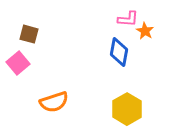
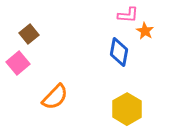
pink L-shape: moved 4 px up
brown square: rotated 36 degrees clockwise
orange semicircle: moved 1 px right, 5 px up; rotated 28 degrees counterclockwise
